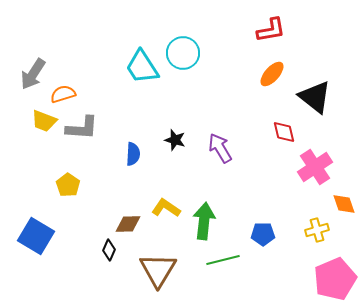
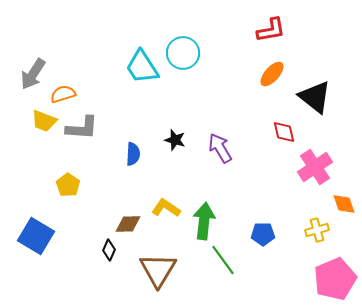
green line: rotated 68 degrees clockwise
